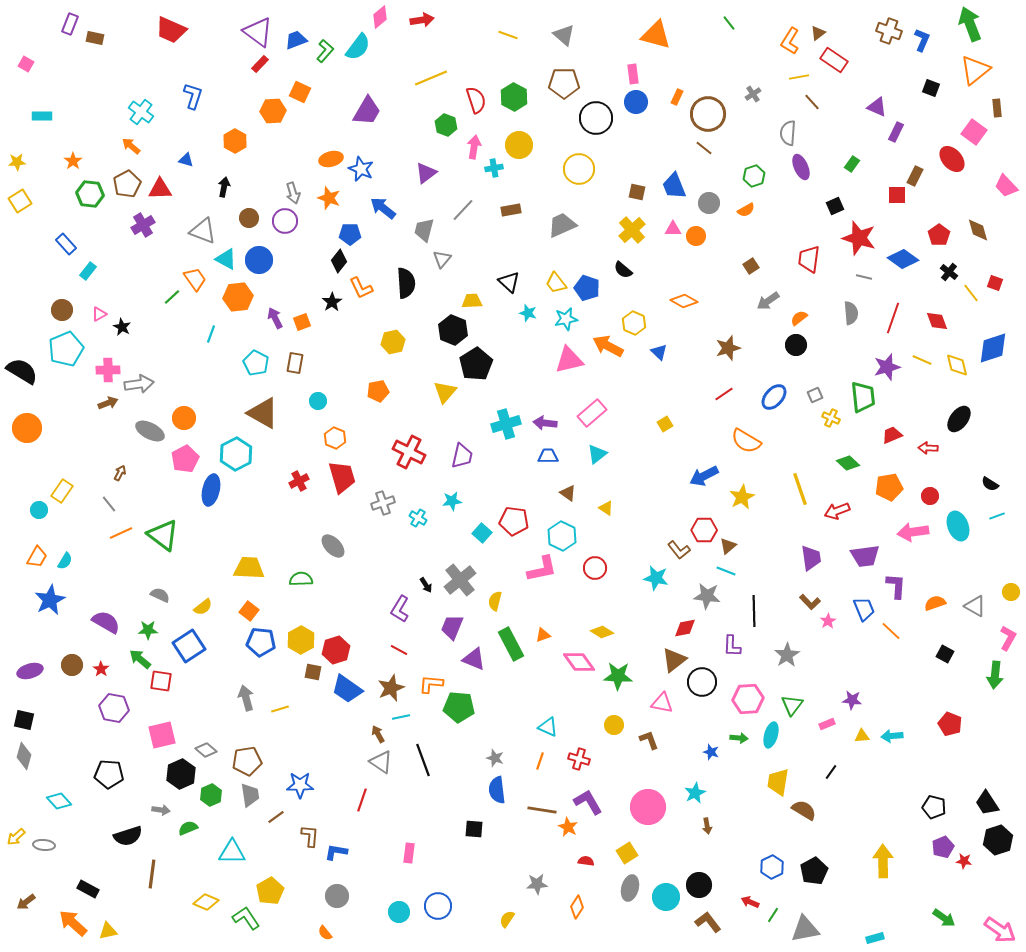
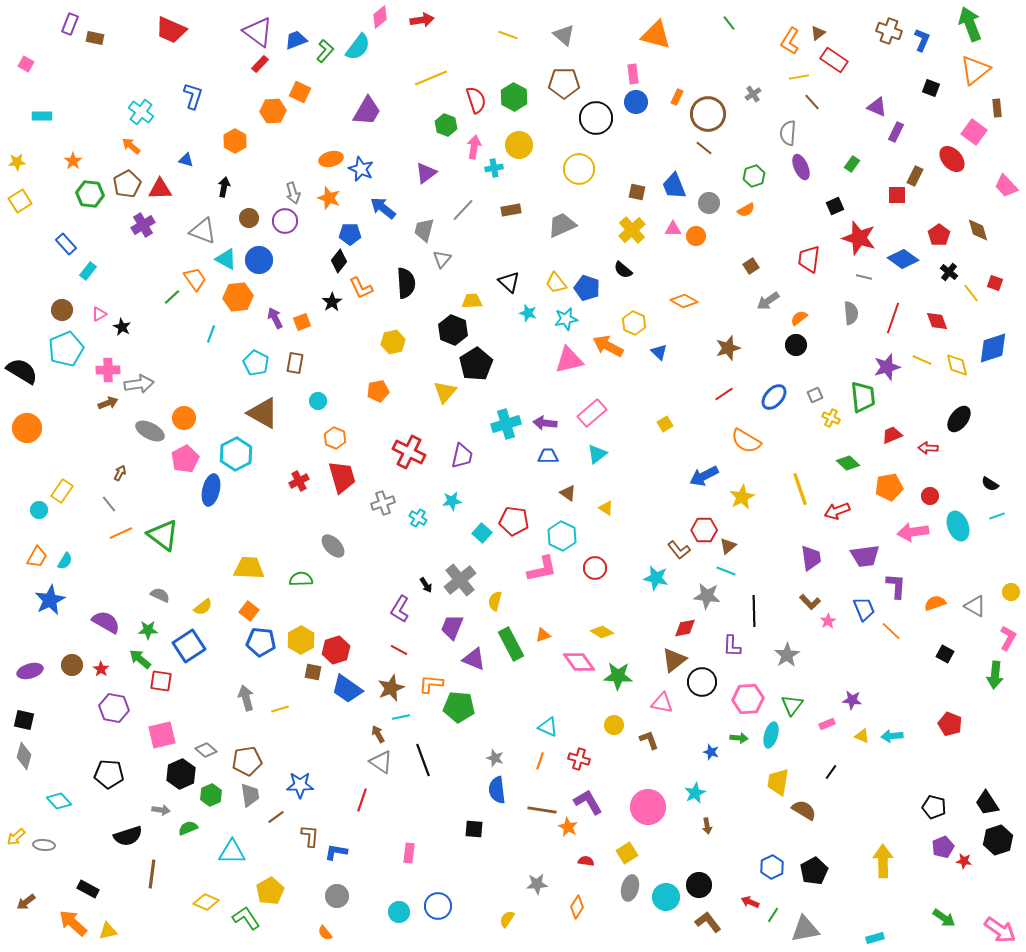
yellow triangle at (862, 736): rotated 28 degrees clockwise
